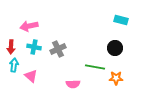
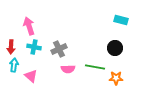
pink arrow: rotated 84 degrees clockwise
gray cross: moved 1 px right
pink semicircle: moved 5 px left, 15 px up
